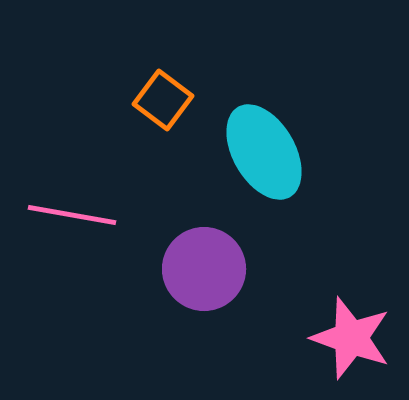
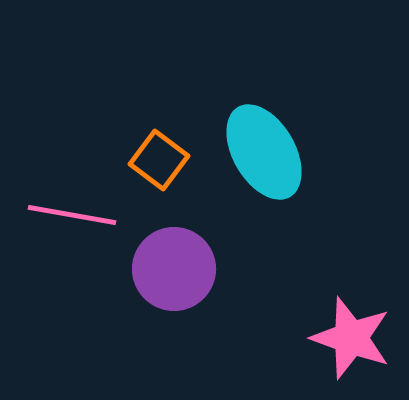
orange square: moved 4 px left, 60 px down
purple circle: moved 30 px left
